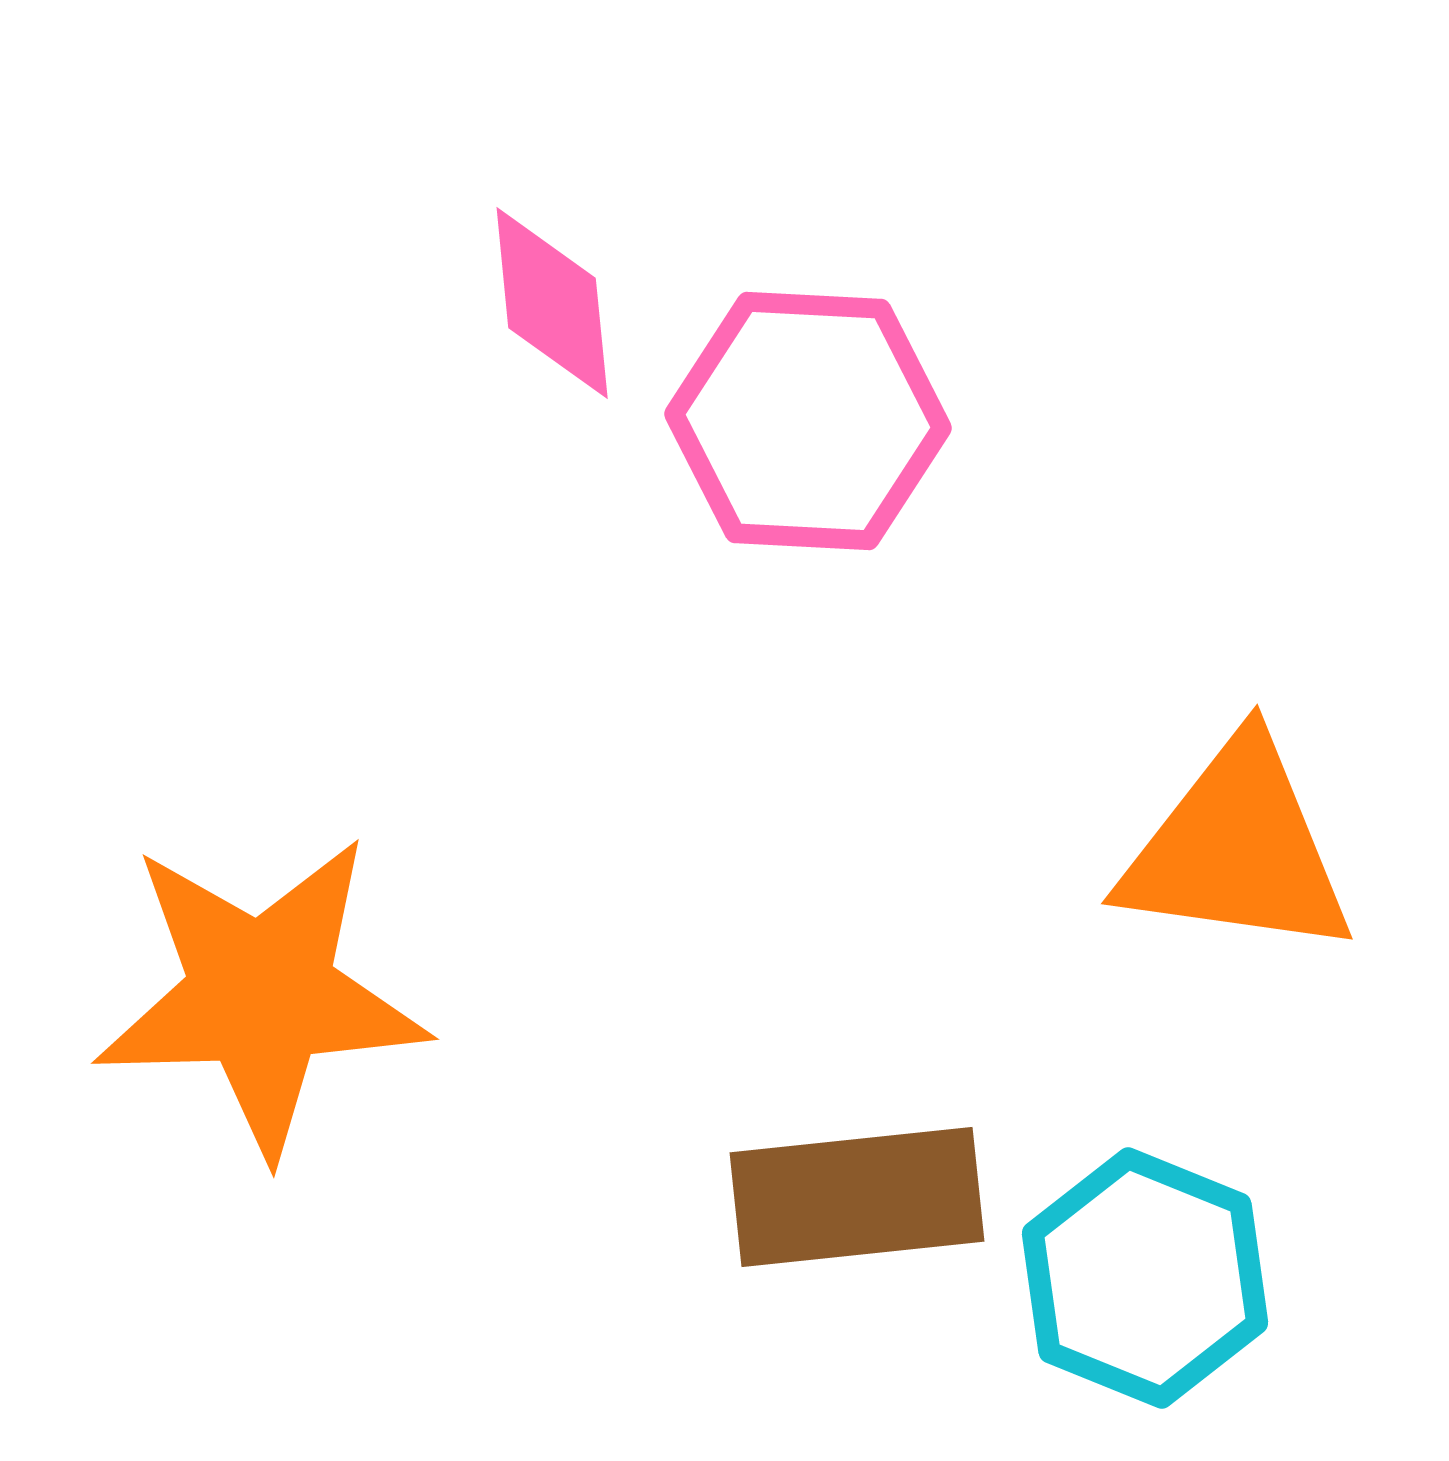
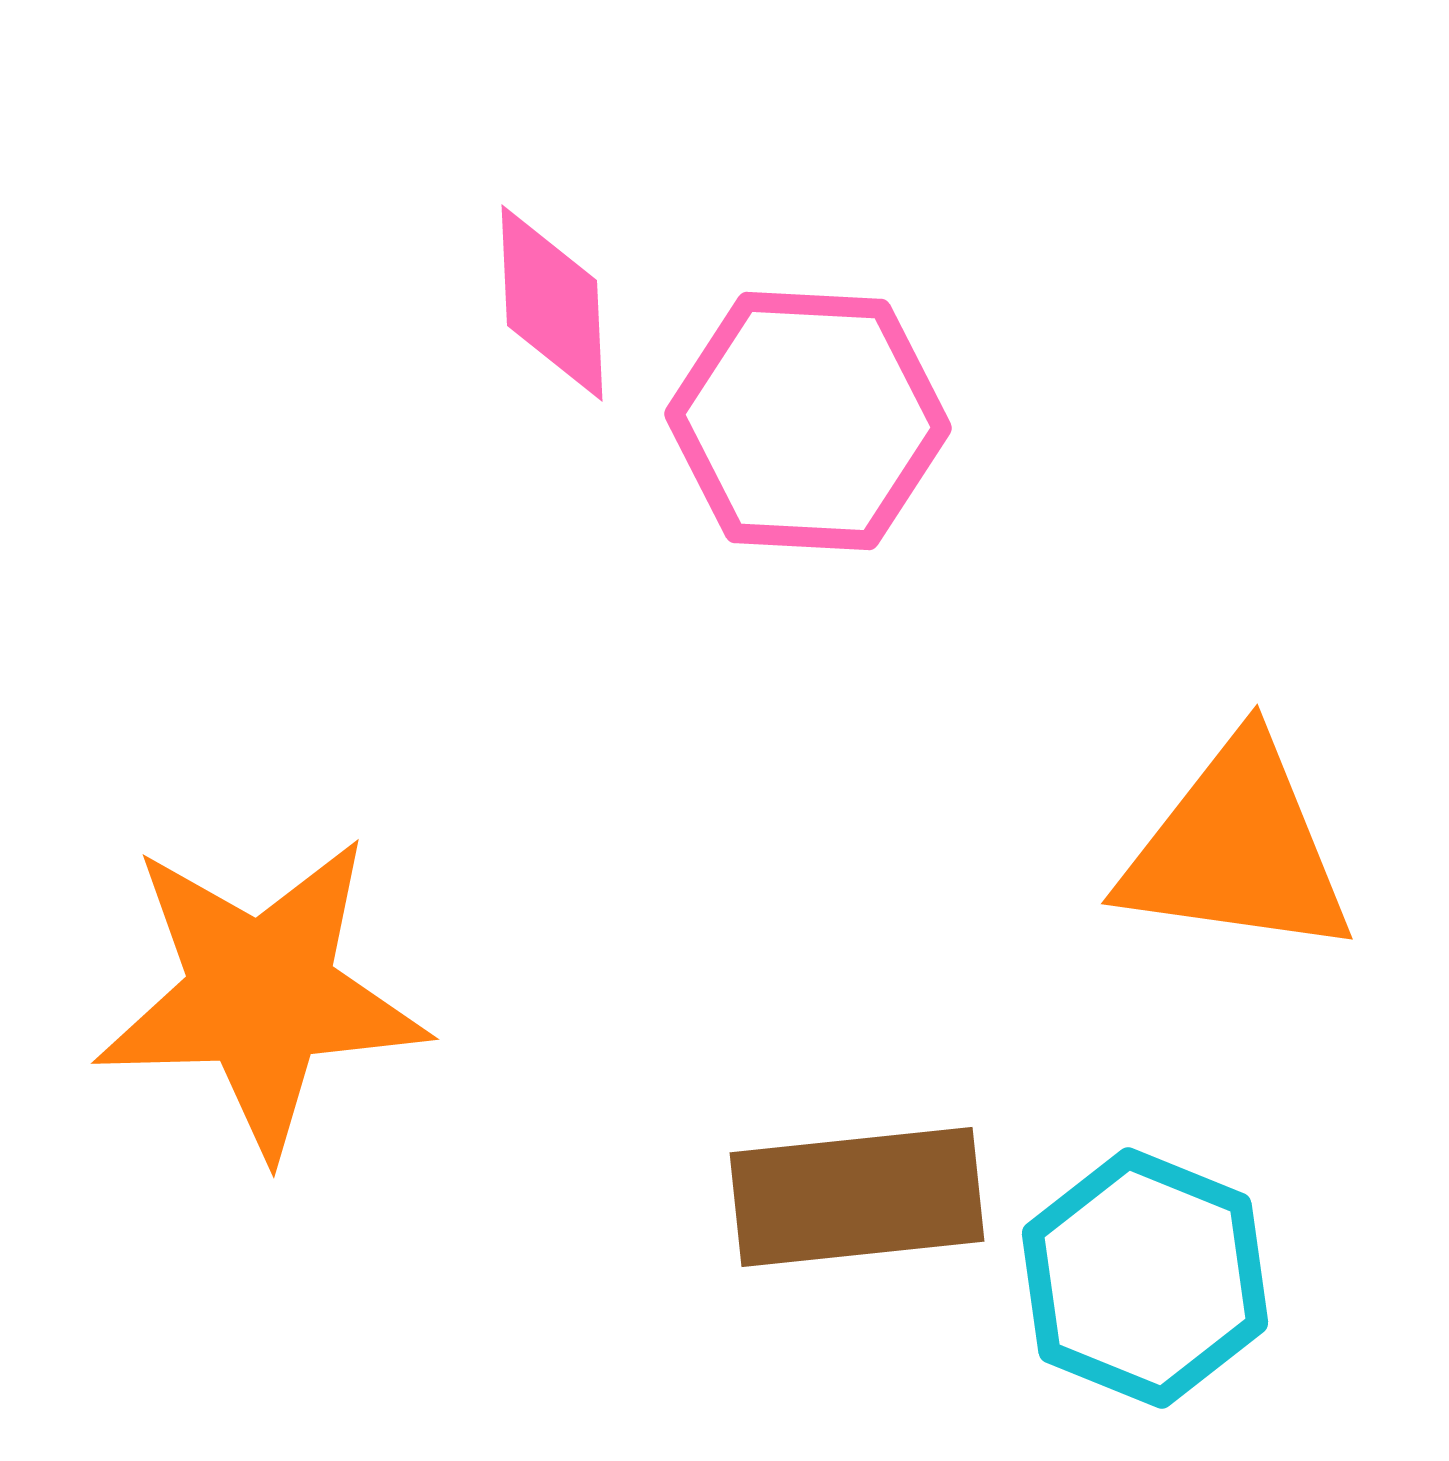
pink diamond: rotated 3 degrees clockwise
